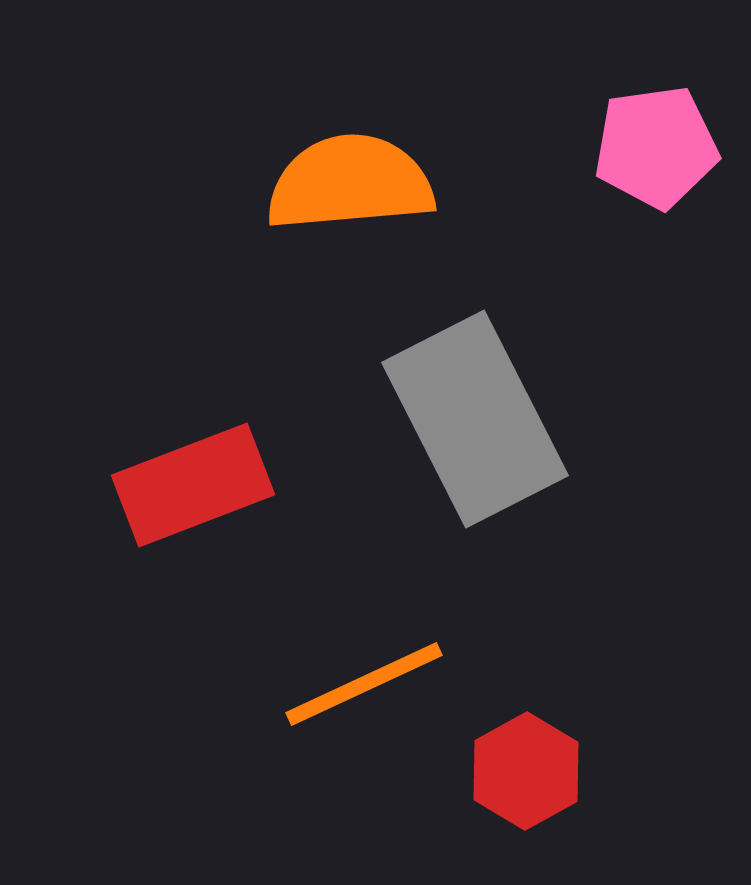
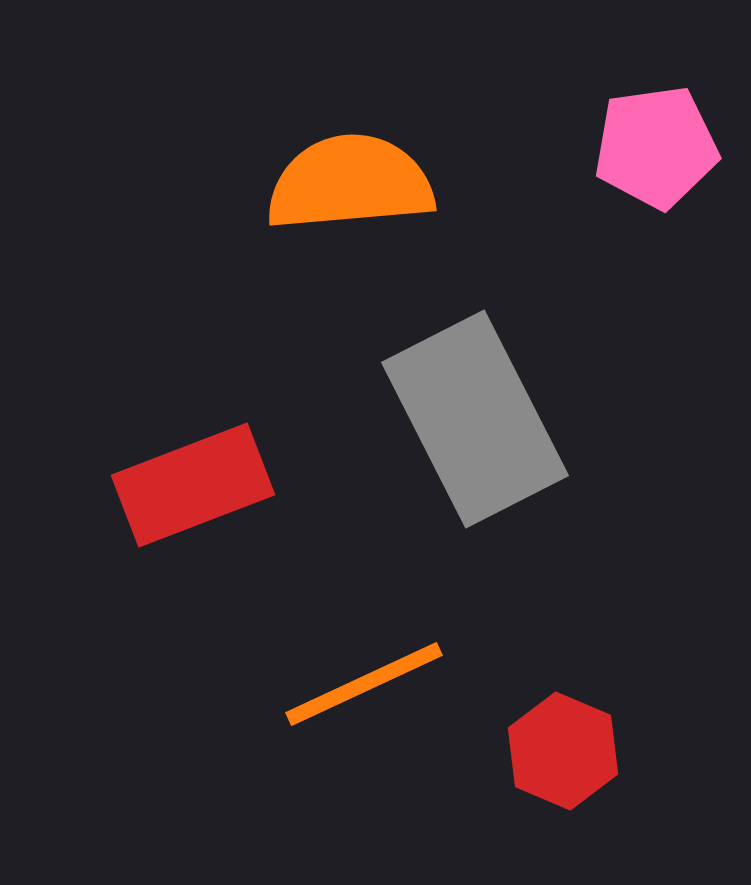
red hexagon: moved 37 px right, 20 px up; rotated 8 degrees counterclockwise
